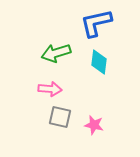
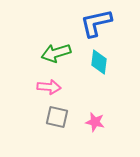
pink arrow: moved 1 px left, 2 px up
gray square: moved 3 px left
pink star: moved 1 px right, 3 px up
